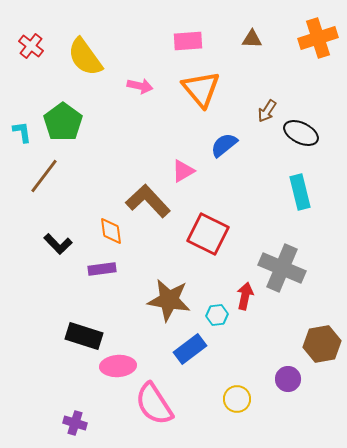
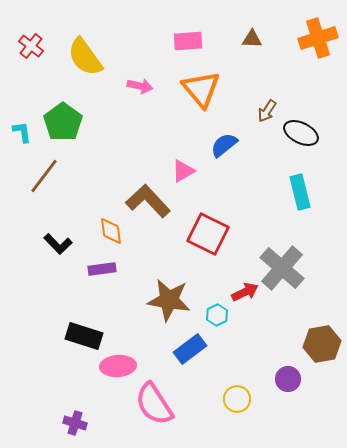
gray cross: rotated 18 degrees clockwise
red arrow: moved 4 px up; rotated 52 degrees clockwise
cyan hexagon: rotated 20 degrees counterclockwise
